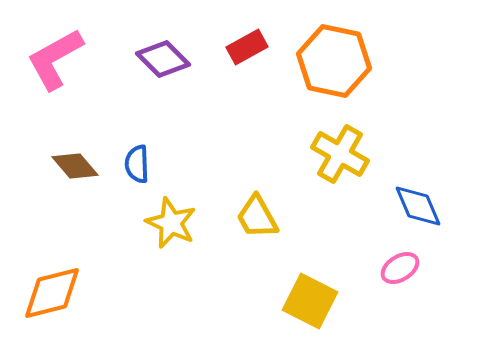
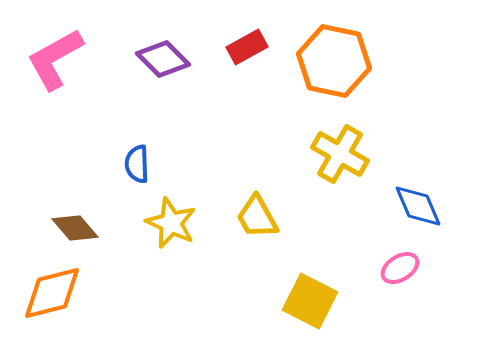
brown diamond: moved 62 px down
